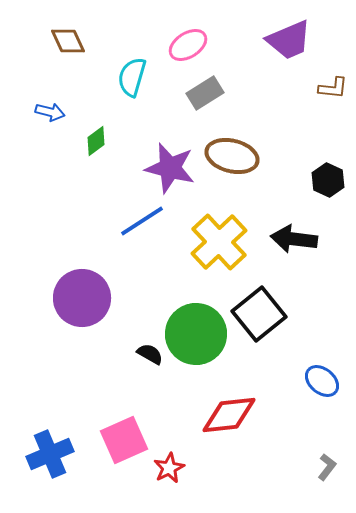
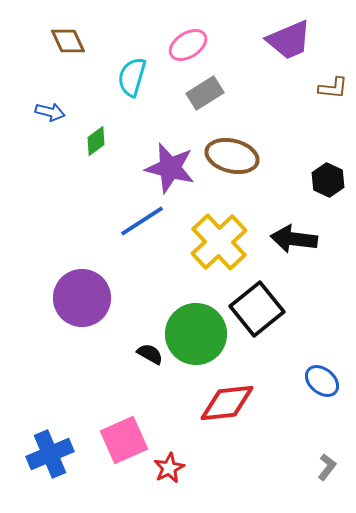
black square: moved 2 px left, 5 px up
red diamond: moved 2 px left, 12 px up
